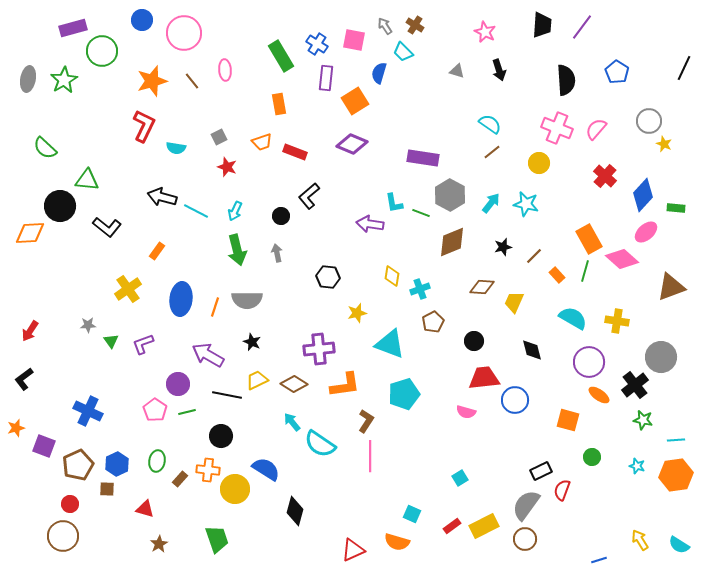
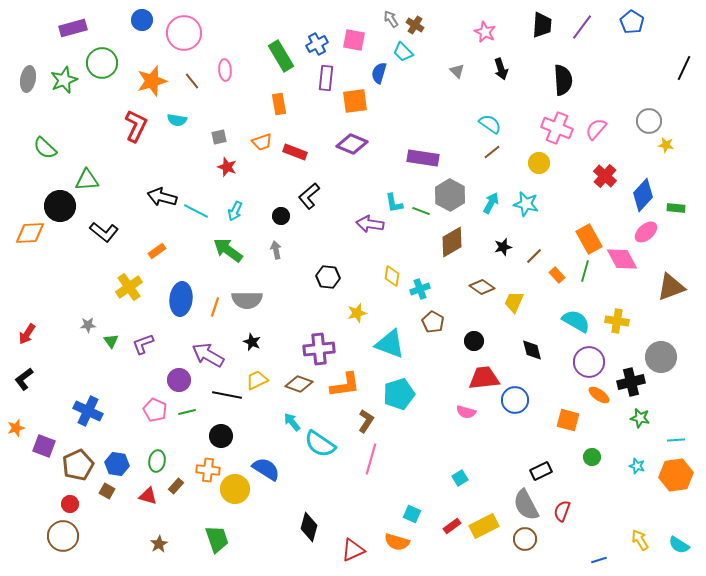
gray arrow at (385, 26): moved 6 px right, 7 px up
blue cross at (317, 44): rotated 30 degrees clockwise
green circle at (102, 51): moved 12 px down
black arrow at (499, 70): moved 2 px right, 1 px up
gray triangle at (457, 71): rotated 28 degrees clockwise
blue pentagon at (617, 72): moved 15 px right, 50 px up
green star at (64, 80): rotated 8 degrees clockwise
black semicircle at (566, 80): moved 3 px left
orange square at (355, 101): rotated 24 degrees clockwise
red L-shape at (144, 126): moved 8 px left
gray square at (219, 137): rotated 14 degrees clockwise
yellow star at (664, 144): moved 2 px right, 1 px down; rotated 14 degrees counterclockwise
cyan semicircle at (176, 148): moved 1 px right, 28 px up
green triangle at (87, 180): rotated 10 degrees counterclockwise
cyan arrow at (491, 203): rotated 10 degrees counterclockwise
green line at (421, 213): moved 2 px up
black L-shape at (107, 227): moved 3 px left, 5 px down
brown diamond at (452, 242): rotated 8 degrees counterclockwise
green arrow at (237, 250): moved 9 px left; rotated 140 degrees clockwise
orange rectangle at (157, 251): rotated 18 degrees clockwise
gray arrow at (277, 253): moved 1 px left, 3 px up
pink diamond at (622, 259): rotated 20 degrees clockwise
brown diamond at (482, 287): rotated 30 degrees clockwise
yellow cross at (128, 289): moved 1 px right, 2 px up
cyan semicircle at (573, 318): moved 3 px right, 3 px down
brown pentagon at (433, 322): rotated 15 degrees counterclockwise
red arrow at (30, 331): moved 3 px left, 3 px down
purple circle at (178, 384): moved 1 px right, 4 px up
brown diamond at (294, 384): moved 5 px right; rotated 12 degrees counterclockwise
black cross at (635, 385): moved 4 px left, 3 px up; rotated 24 degrees clockwise
cyan pentagon at (404, 394): moved 5 px left
pink pentagon at (155, 410): rotated 10 degrees counterclockwise
green star at (643, 420): moved 3 px left, 2 px up
pink line at (370, 456): moved 1 px right, 3 px down; rotated 16 degrees clockwise
blue hexagon at (117, 464): rotated 25 degrees counterclockwise
brown rectangle at (180, 479): moved 4 px left, 7 px down
brown square at (107, 489): moved 2 px down; rotated 28 degrees clockwise
red semicircle at (562, 490): moved 21 px down
gray semicircle at (526, 505): rotated 64 degrees counterclockwise
red triangle at (145, 509): moved 3 px right, 13 px up
black diamond at (295, 511): moved 14 px right, 16 px down
